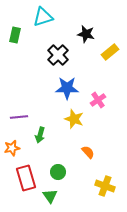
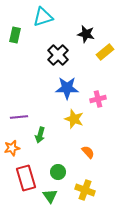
yellow rectangle: moved 5 px left
pink cross: moved 1 px up; rotated 21 degrees clockwise
yellow cross: moved 20 px left, 4 px down
